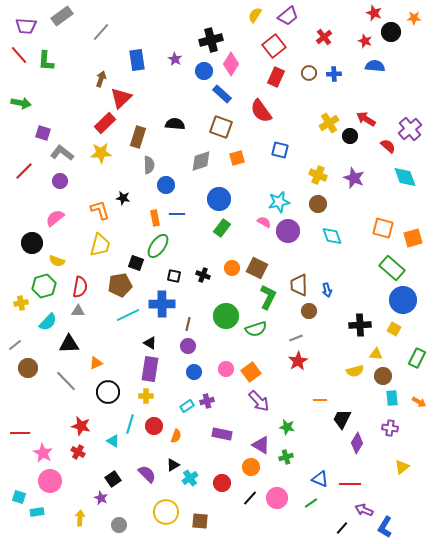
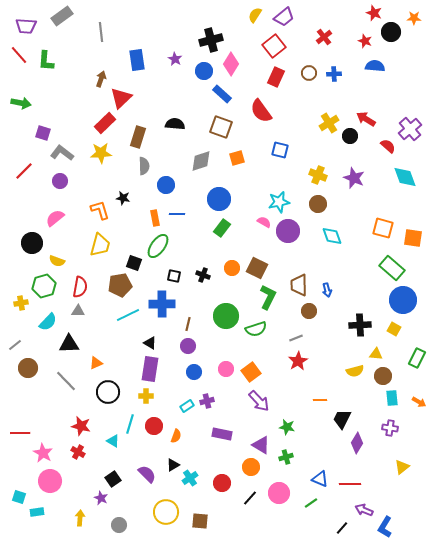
purple trapezoid at (288, 16): moved 4 px left, 1 px down
gray line at (101, 32): rotated 48 degrees counterclockwise
gray semicircle at (149, 165): moved 5 px left, 1 px down
orange square at (413, 238): rotated 24 degrees clockwise
black square at (136, 263): moved 2 px left
pink circle at (277, 498): moved 2 px right, 5 px up
